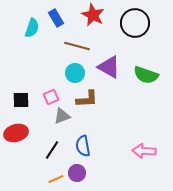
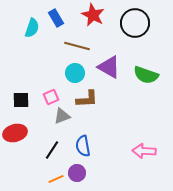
red ellipse: moved 1 px left
